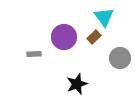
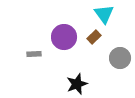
cyan triangle: moved 3 px up
